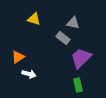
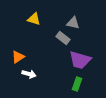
purple trapezoid: moved 1 px left, 2 px down; rotated 120 degrees counterclockwise
green rectangle: moved 1 px left, 1 px up; rotated 32 degrees clockwise
